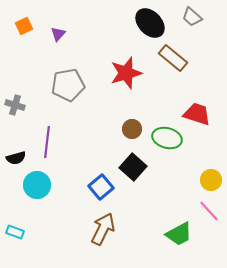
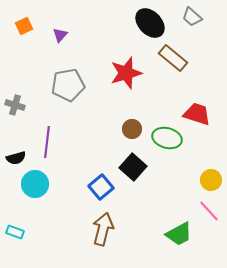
purple triangle: moved 2 px right, 1 px down
cyan circle: moved 2 px left, 1 px up
brown arrow: rotated 12 degrees counterclockwise
